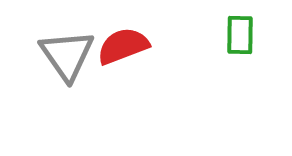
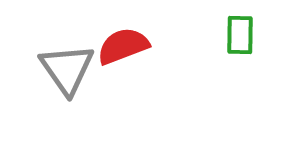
gray triangle: moved 14 px down
